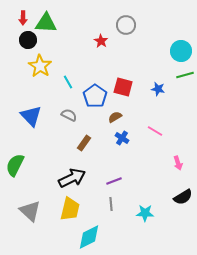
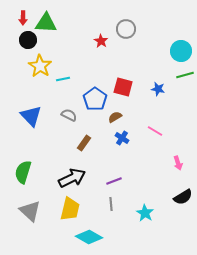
gray circle: moved 4 px down
cyan line: moved 5 px left, 3 px up; rotated 72 degrees counterclockwise
blue pentagon: moved 3 px down
green semicircle: moved 8 px right, 7 px down; rotated 10 degrees counterclockwise
cyan star: rotated 30 degrees clockwise
cyan diamond: rotated 56 degrees clockwise
